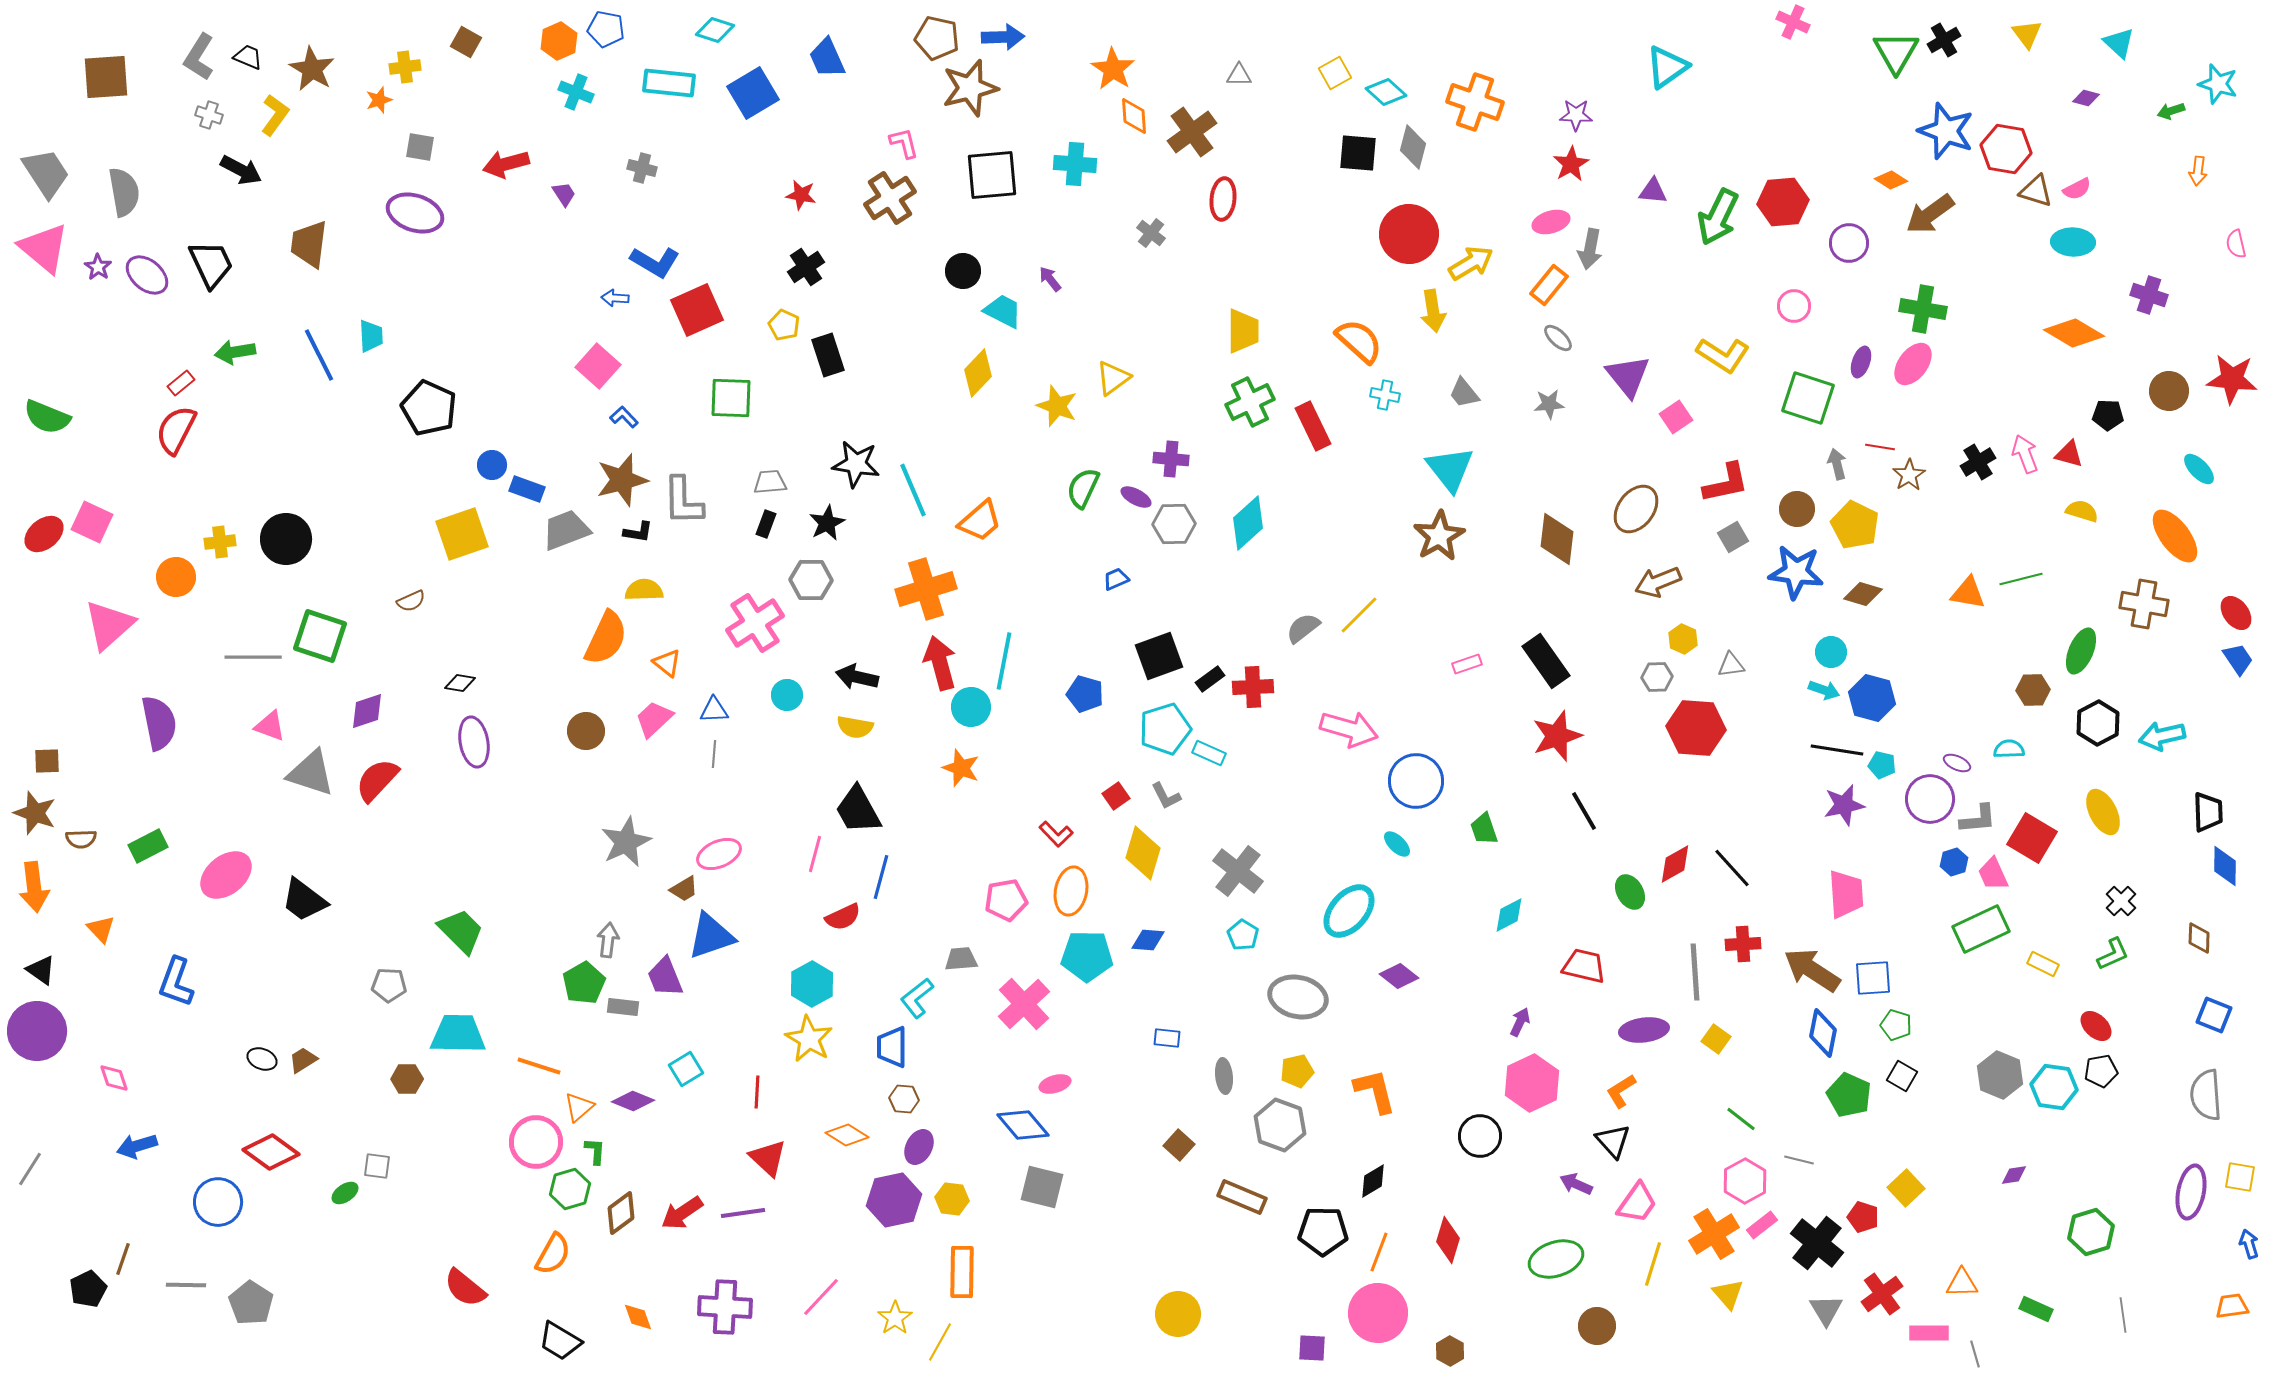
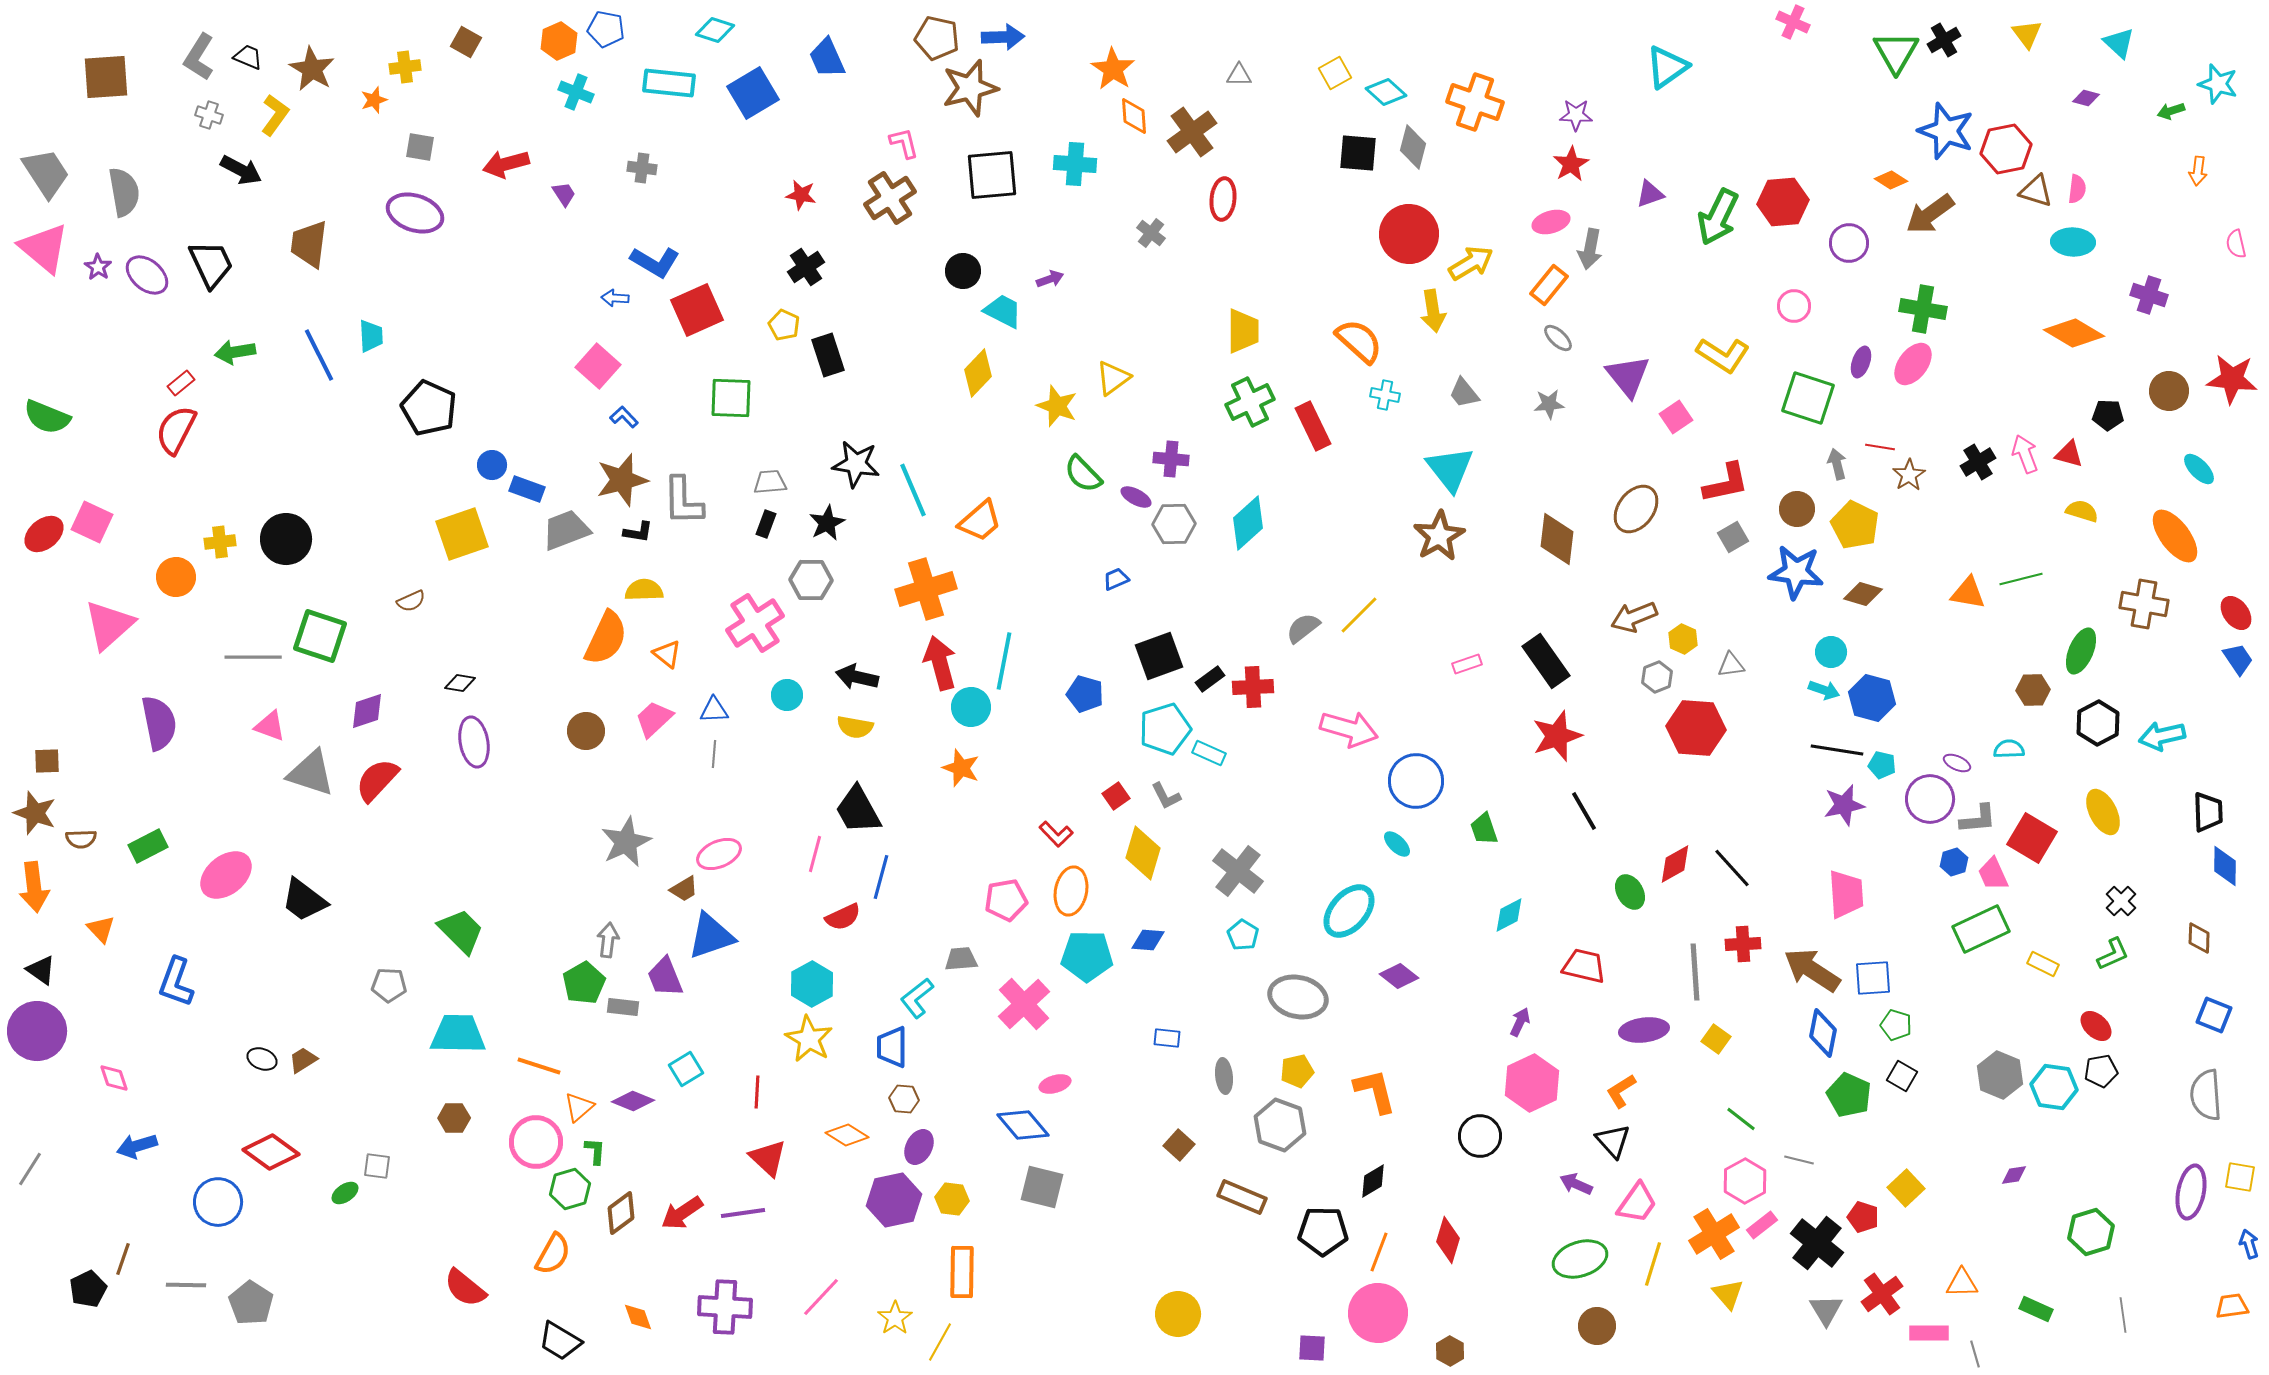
orange star at (379, 100): moved 5 px left
red hexagon at (2006, 149): rotated 21 degrees counterclockwise
gray cross at (642, 168): rotated 8 degrees counterclockwise
pink semicircle at (2077, 189): rotated 56 degrees counterclockwise
purple triangle at (1653, 191): moved 3 px left, 3 px down; rotated 24 degrees counterclockwise
purple arrow at (1050, 279): rotated 108 degrees clockwise
green semicircle at (1083, 488): moved 14 px up; rotated 69 degrees counterclockwise
brown arrow at (1658, 582): moved 24 px left, 35 px down
orange triangle at (667, 663): moved 9 px up
gray hexagon at (1657, 677): rotated 20 degrees counterclockwise
brown hexagon at (407, 1079): moved 47 px right, 39 px down
green ellipse at (1556, 1259): moved 24 px right
